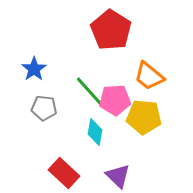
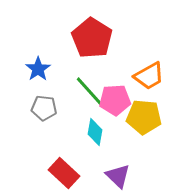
red pentagon: moved 19 px left, 8 px down
blue star: moved 4 px right
orange trapezoid: rotated 68 degrees counterclockwise
